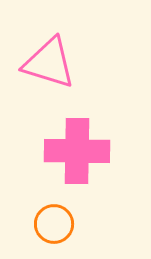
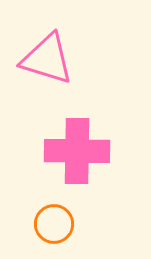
pink triangle: moved 2 px left, 4 px up
